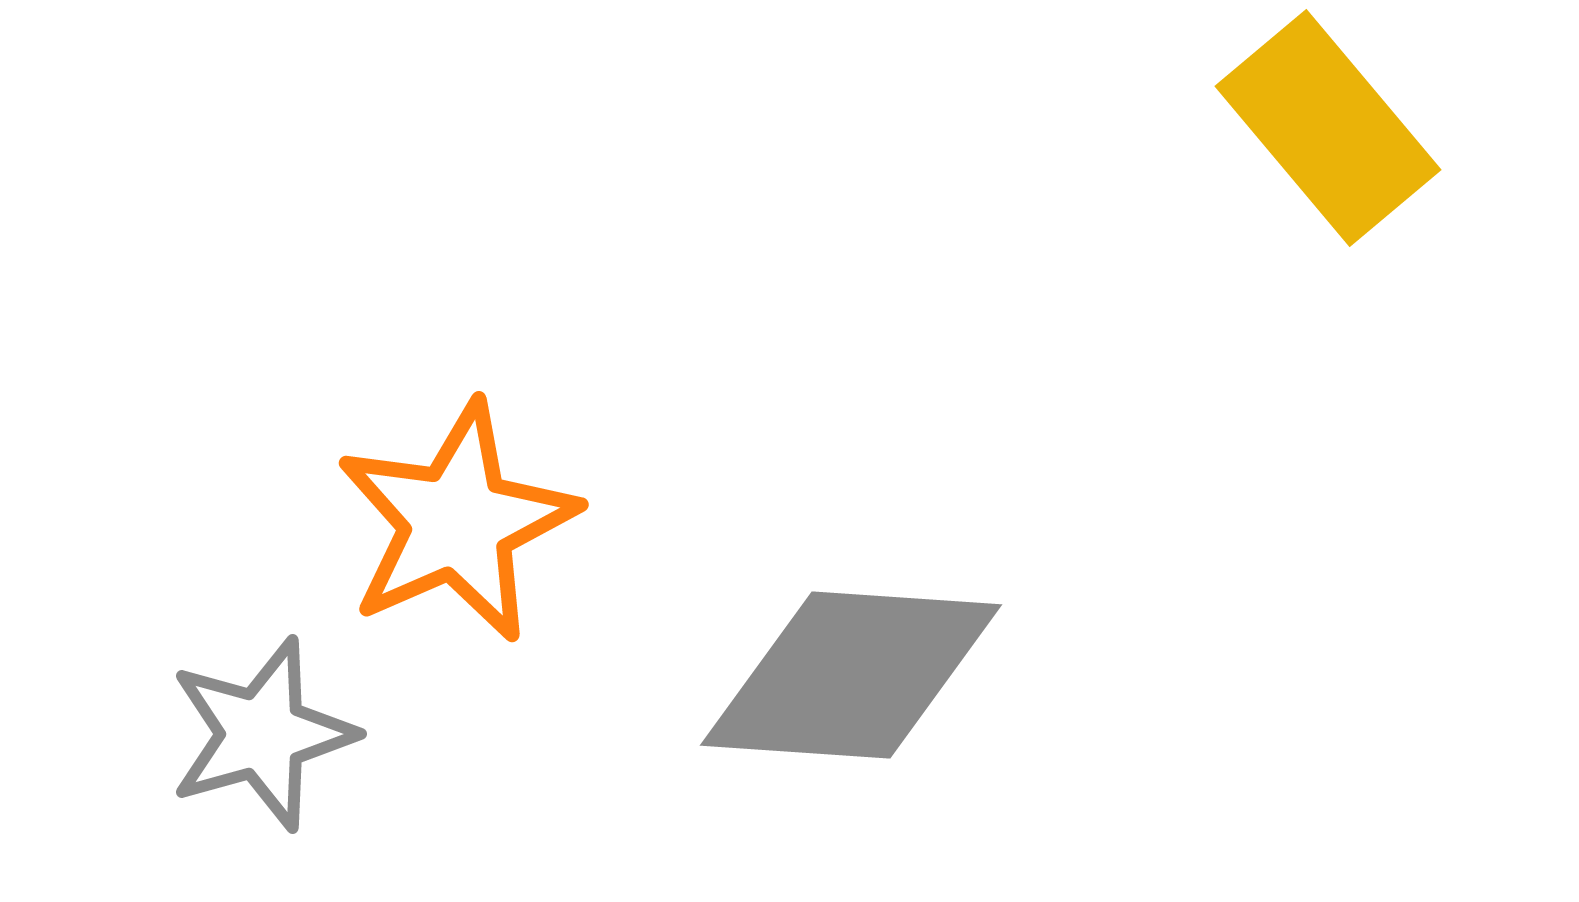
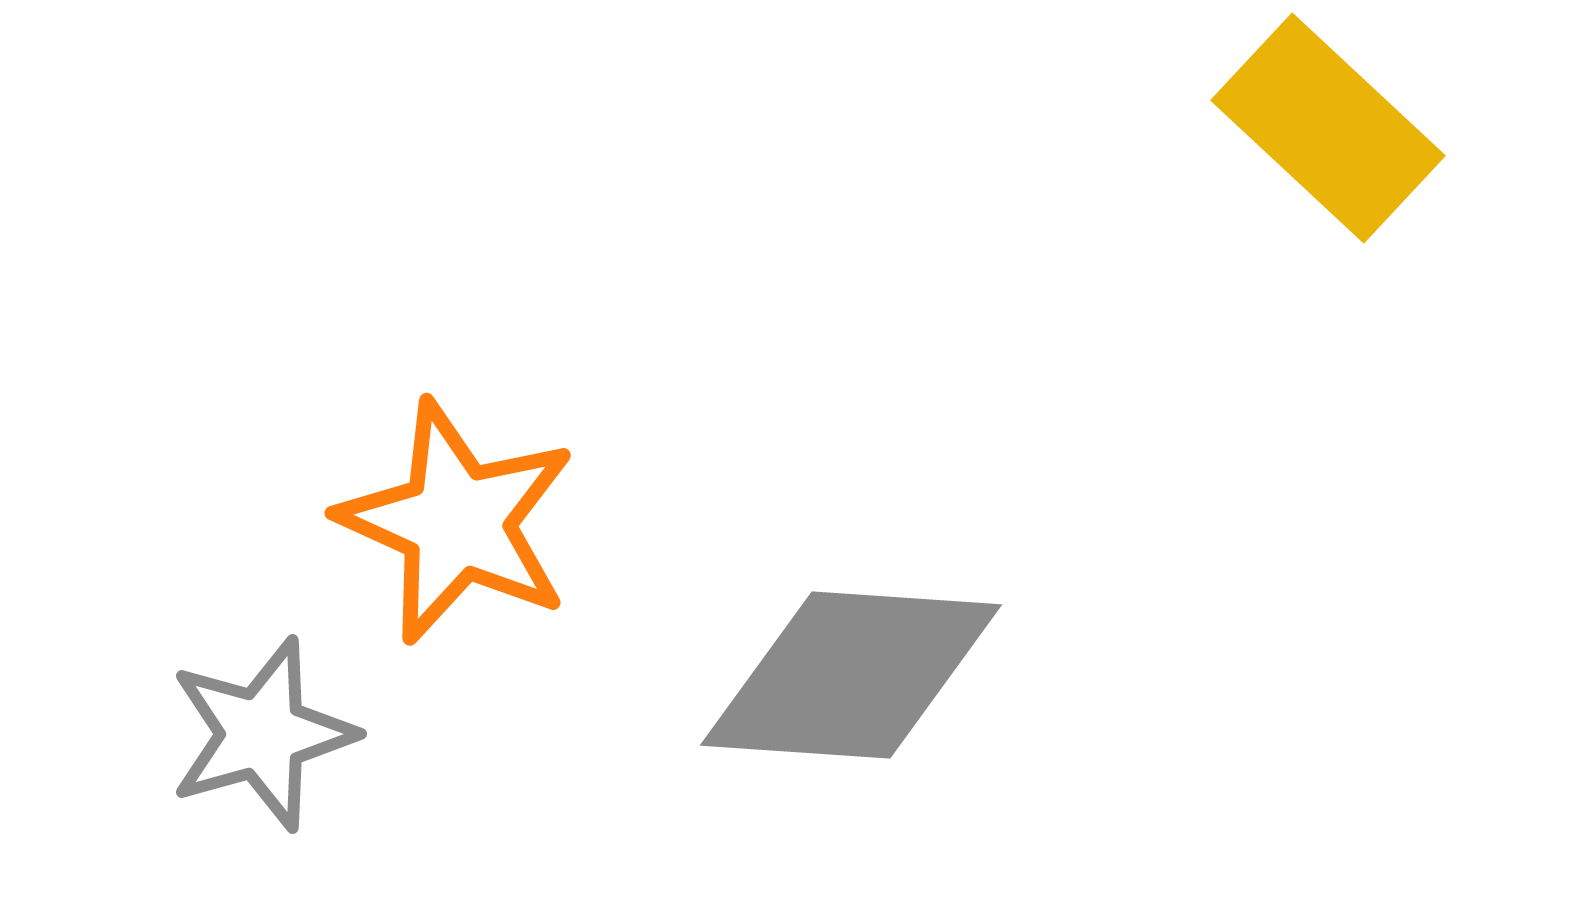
yellow rectangle: rotated 7 degrees counterclockwise
orange star: rotated 24 degrees counterclockwise
